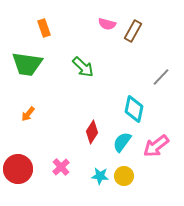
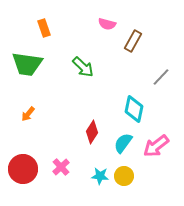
brown rectangle: moved 10 px down
cyan semicircle: moved 1 px right, 1 px down
red circle: moved 5 px right
